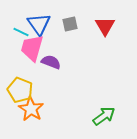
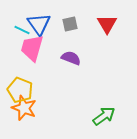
red triangle: moved 2 px right, 2 px up
cyan line: moved 1 px right, 2 px up
purple semicircle: moved 20 px right, 4 px up
orange star: moved 7 px left, 1 px up; rotated 10 degrees counterclockwise
